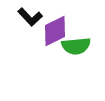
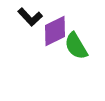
green semicircle: rotated 64 degrees clockwise
